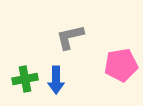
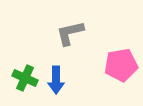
gray L-shape: moved 4 px up
green cross: moved 1 px up; rotated 35 degrees clockwise
